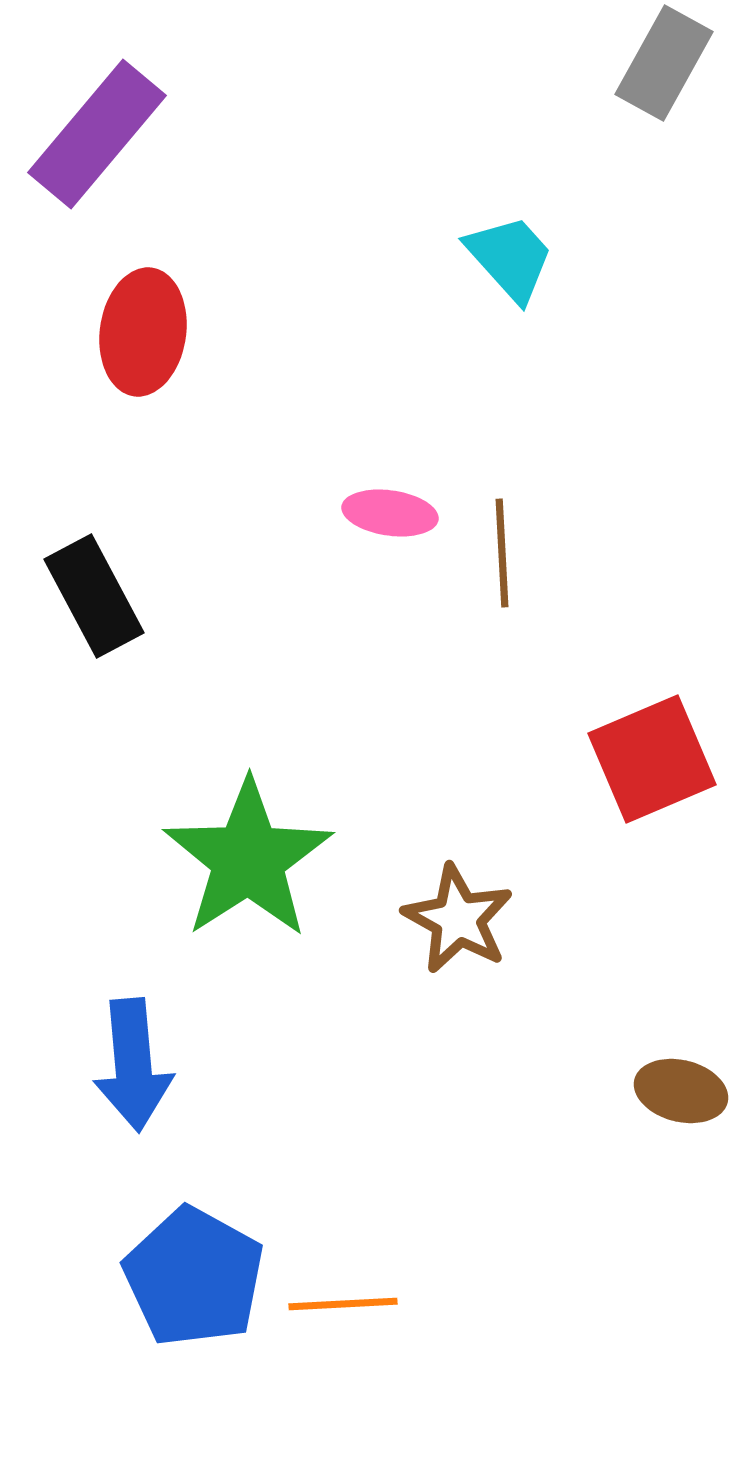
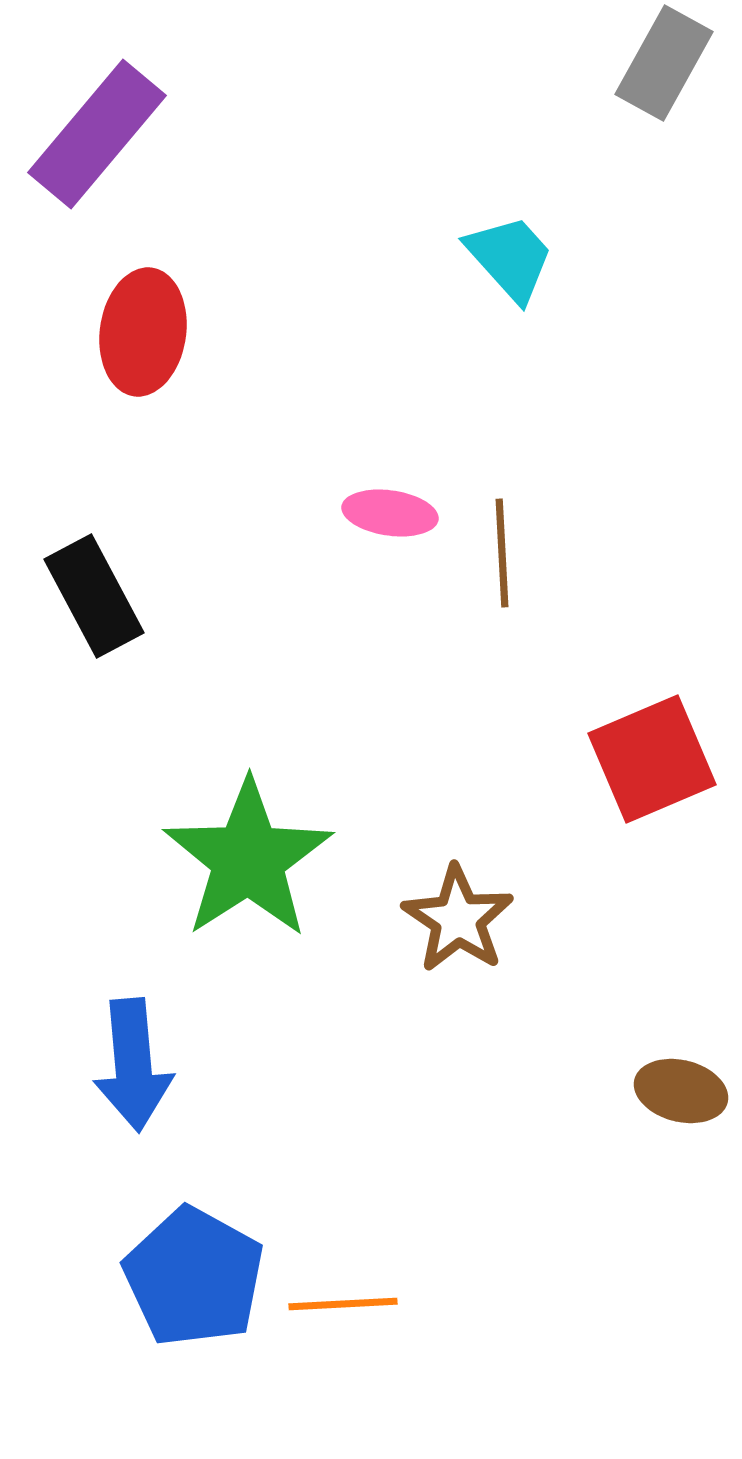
brown star: rotated 5 degrees clockwise
